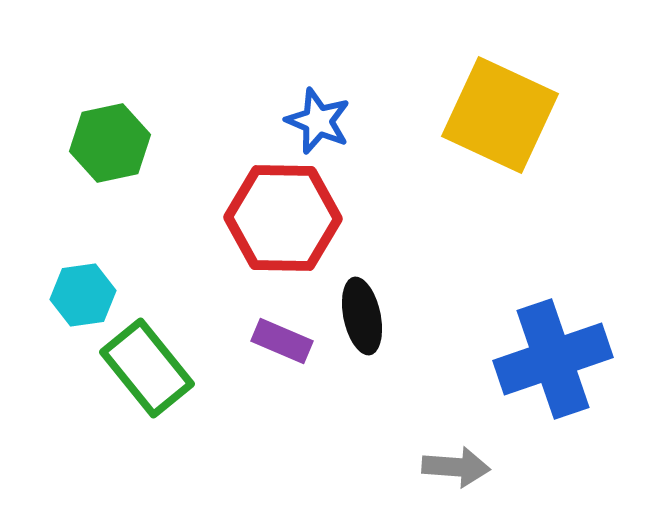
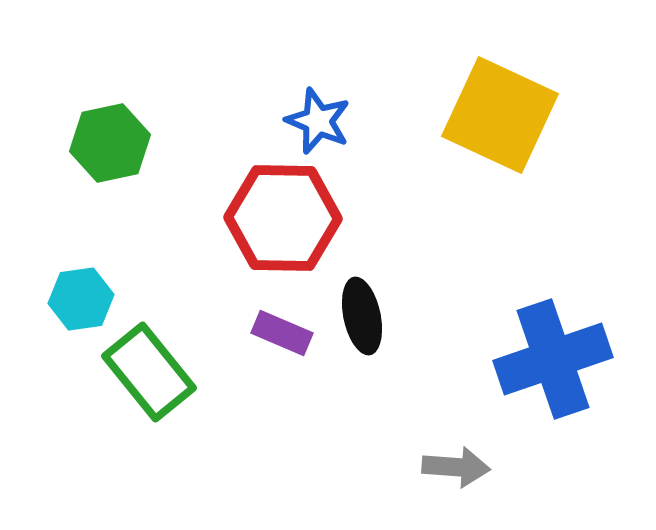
cyan hexagon: moved 2 px left, 4 px down
purple rectangle: moved 8 px up
green rectangle: moved 2 px right, 4 px down
